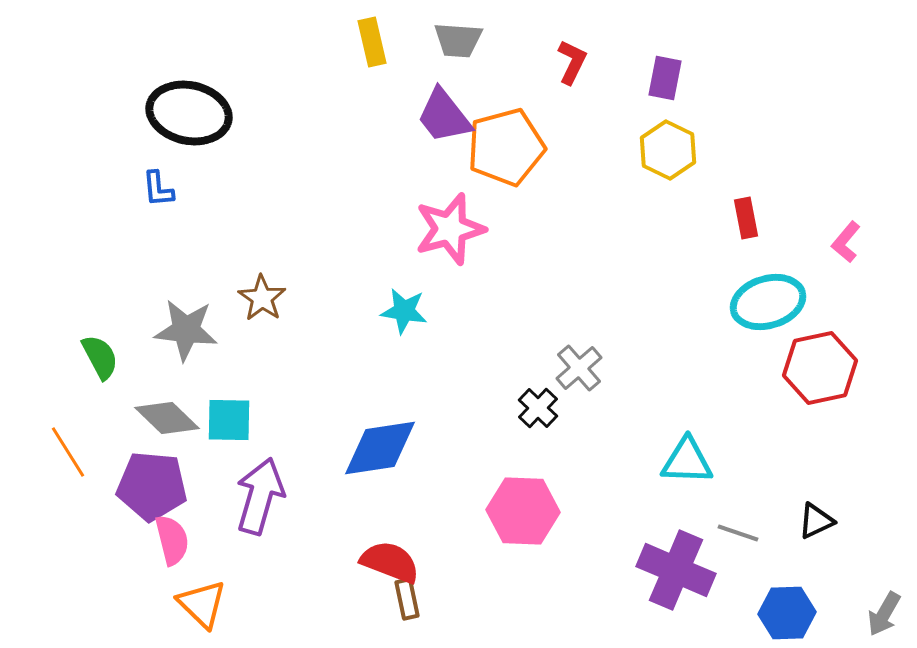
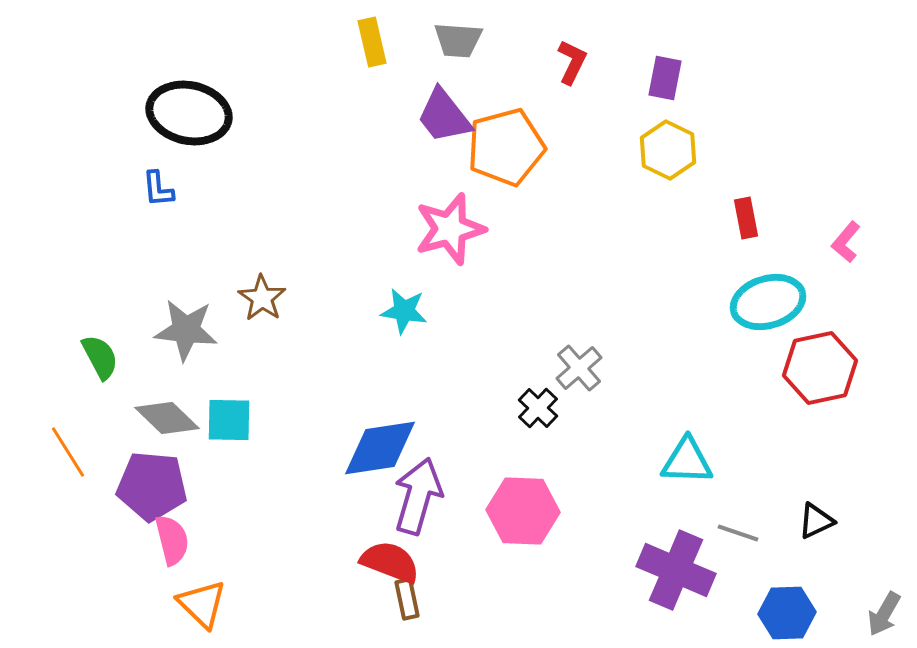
purple arrow: moved 158 px right
